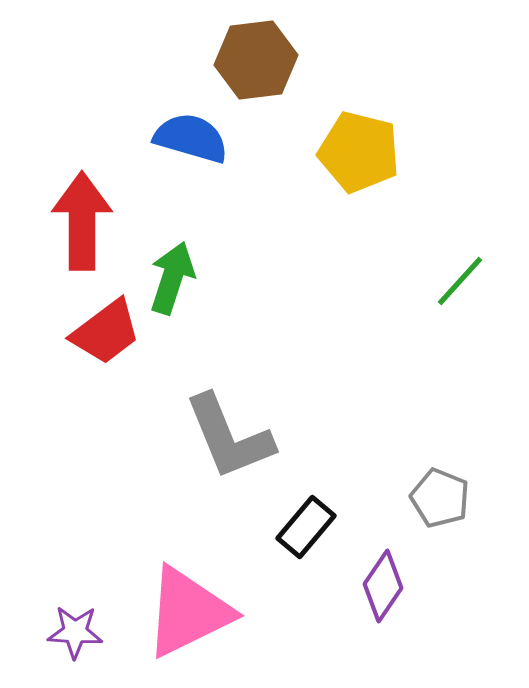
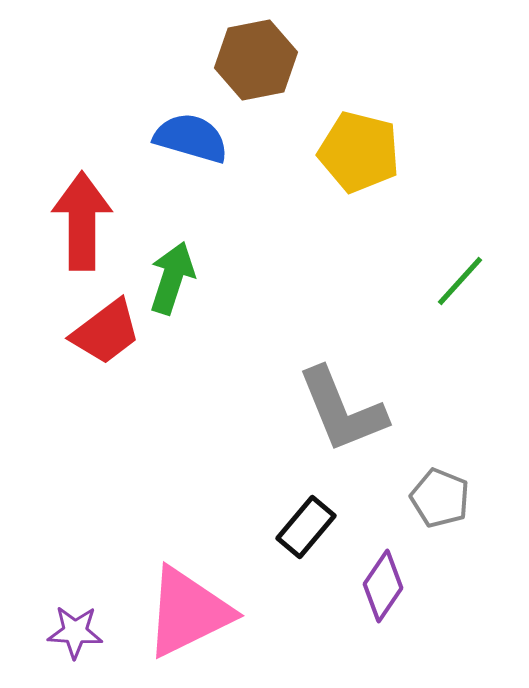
brown hexagon: rotated 4 degrees counterclockwise
gray L-shape: moved 113 px right, 27 px up
